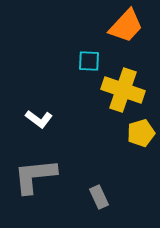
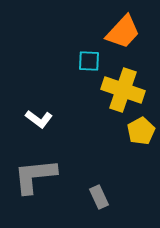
orange trapezoid: moved 3 px left, 6 px down
yellow pentagon: moved 2 px up; rotated 12 degrees counterclockwise
